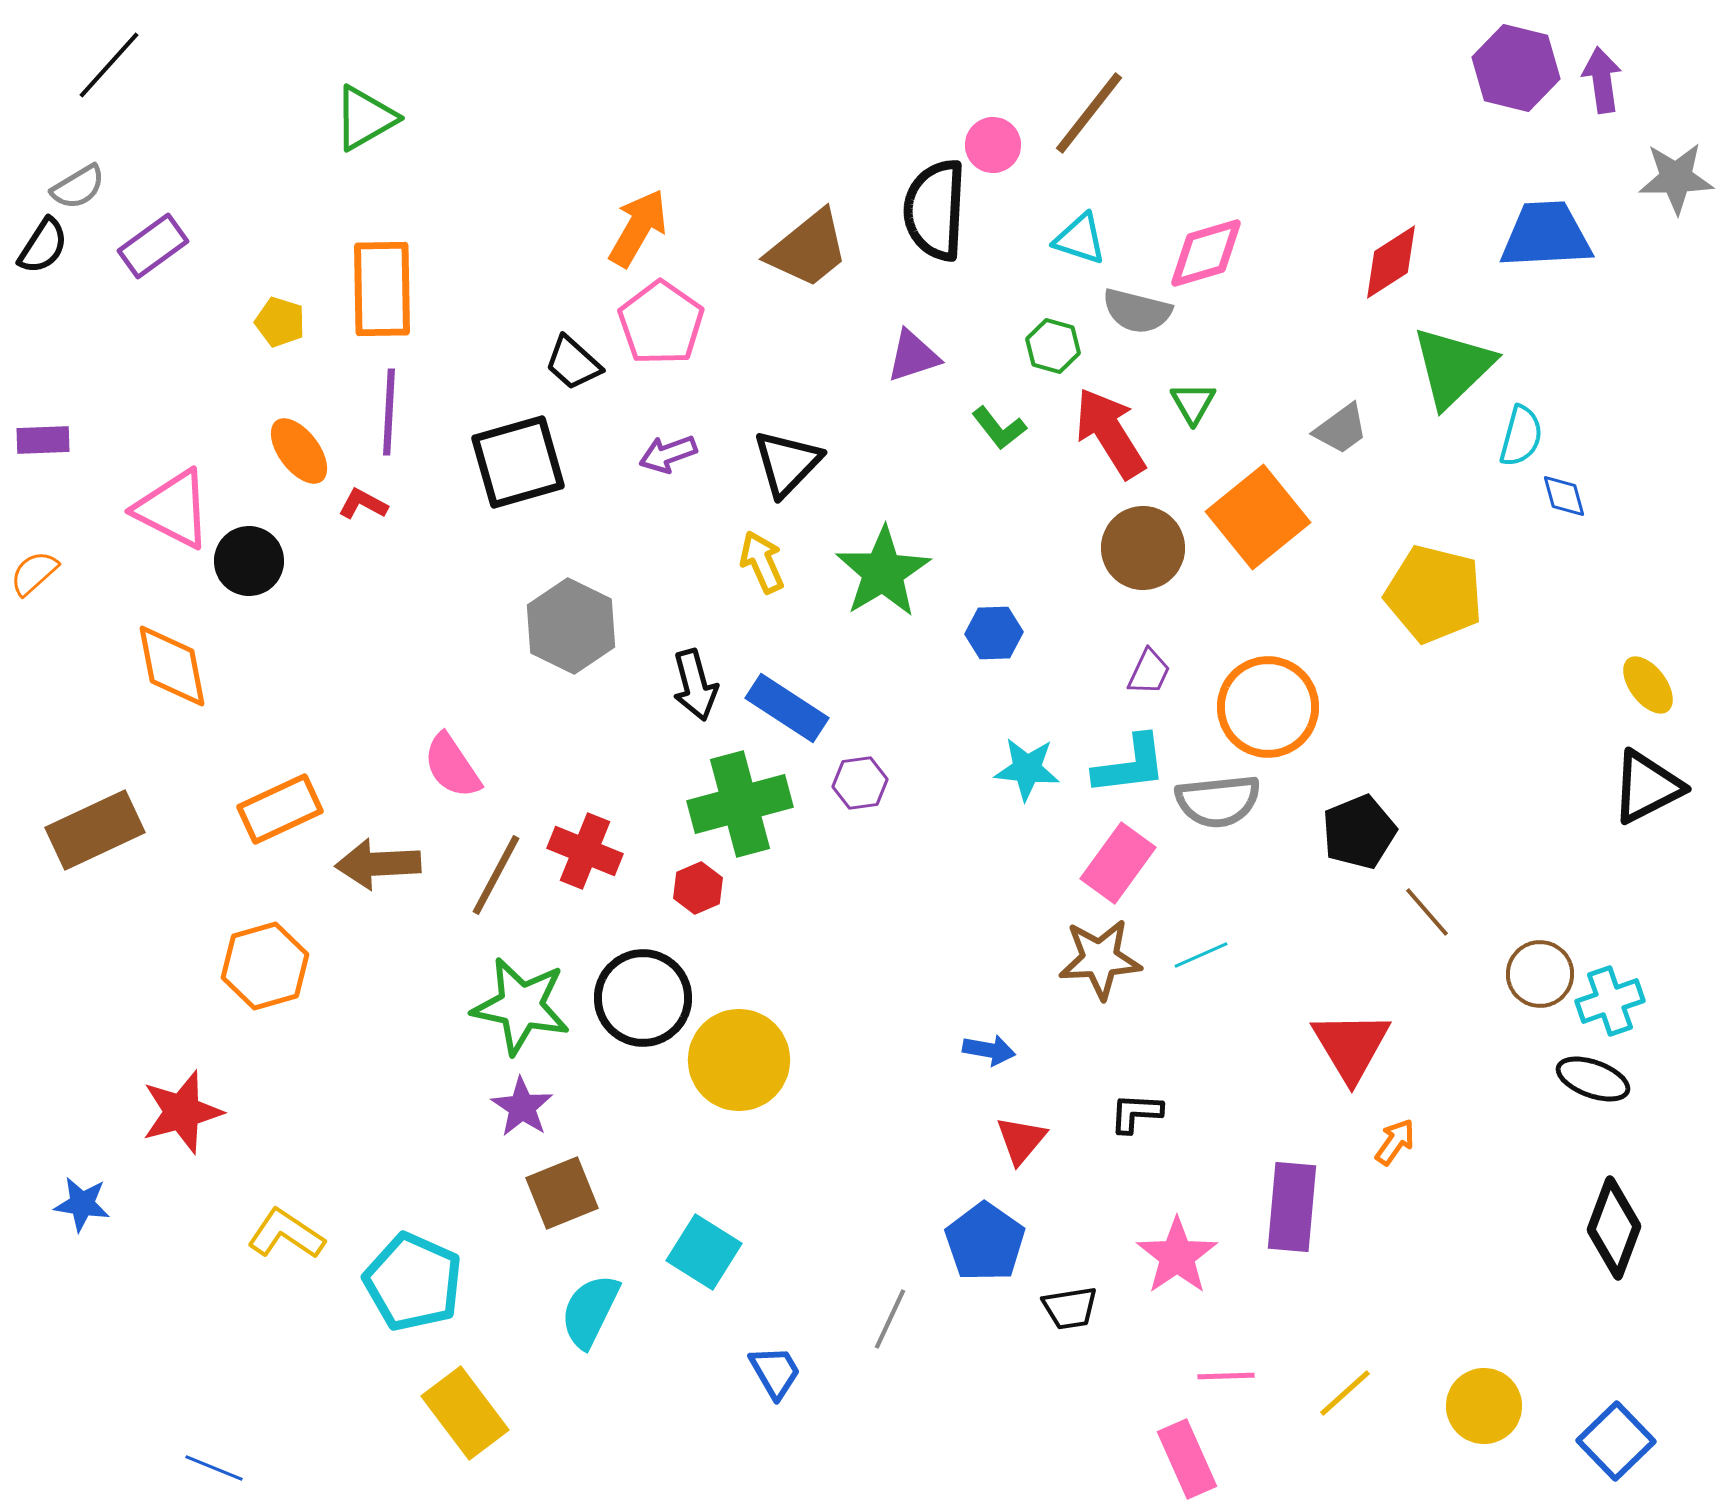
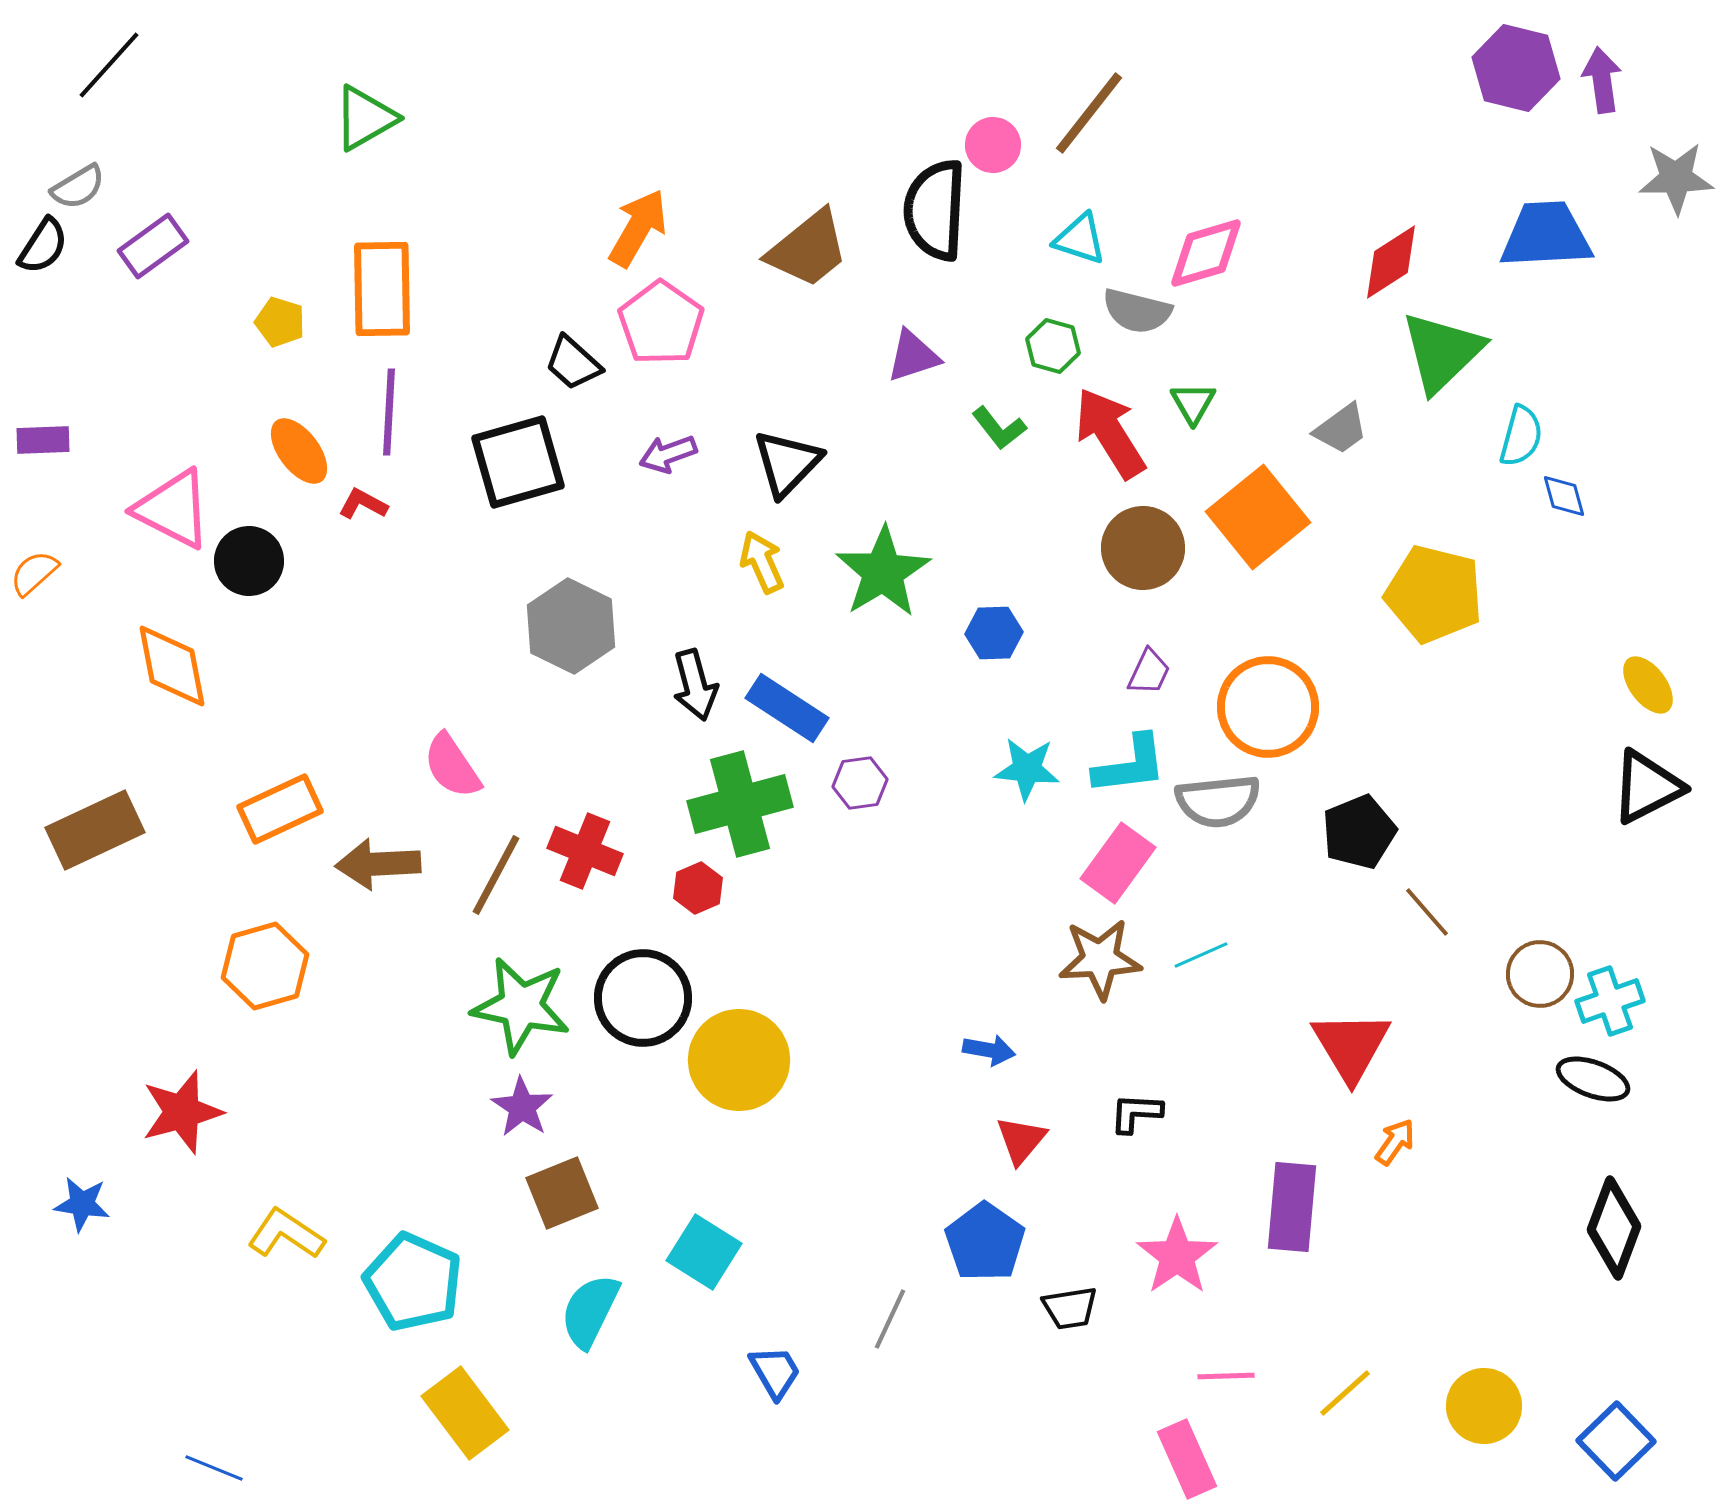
green triangle at (1453, 367): moved 11 px left, 15 px up
